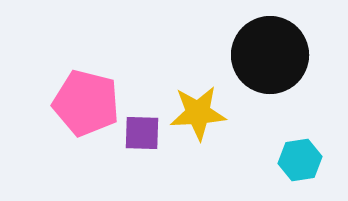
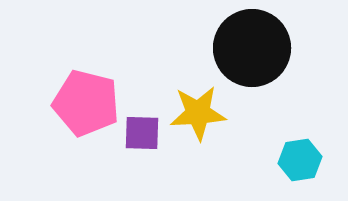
black circle: moved 18 px left, 7 px up
